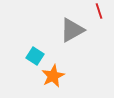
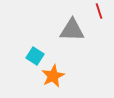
gray triangle: rotated 32 degrees clockwise
